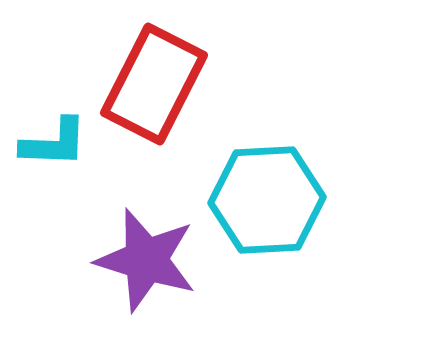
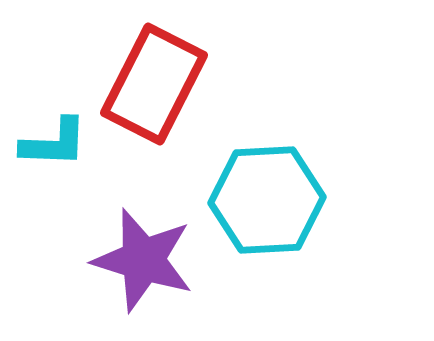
purple star: moved 3 px left
